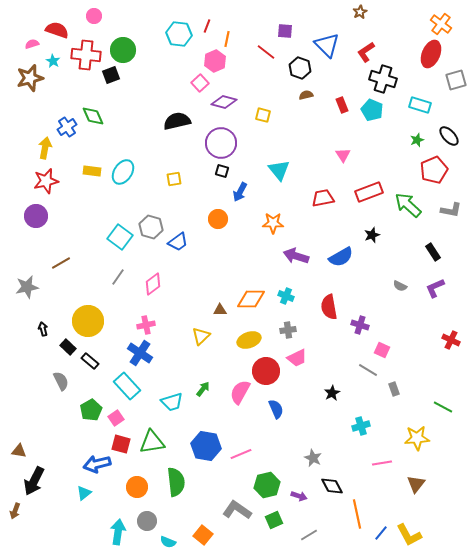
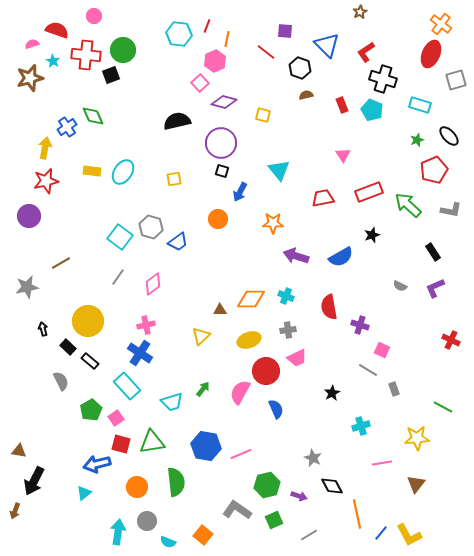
purple circle at (36, 216): moved 7 px left
